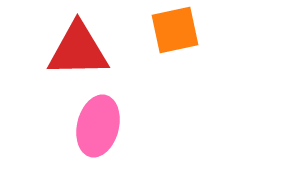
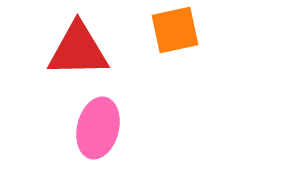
pink ellipse: moved 2 px down
